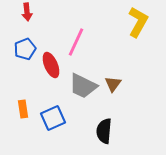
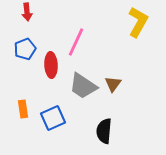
red ellipse: rotated 20 degrees clockwise
gray trapezoid: rotated 8 degrees clockwise
